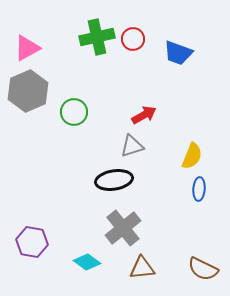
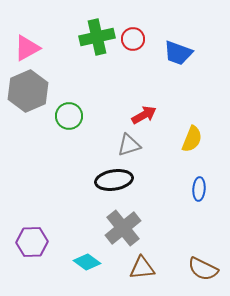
green circle: moved 5 px left, 4 px down
gray triangle: moved 3 px left, 1 px up
yellow semicircle: moved 17 px up
purple hexagon: rotated 12 degrees counterclockwise
